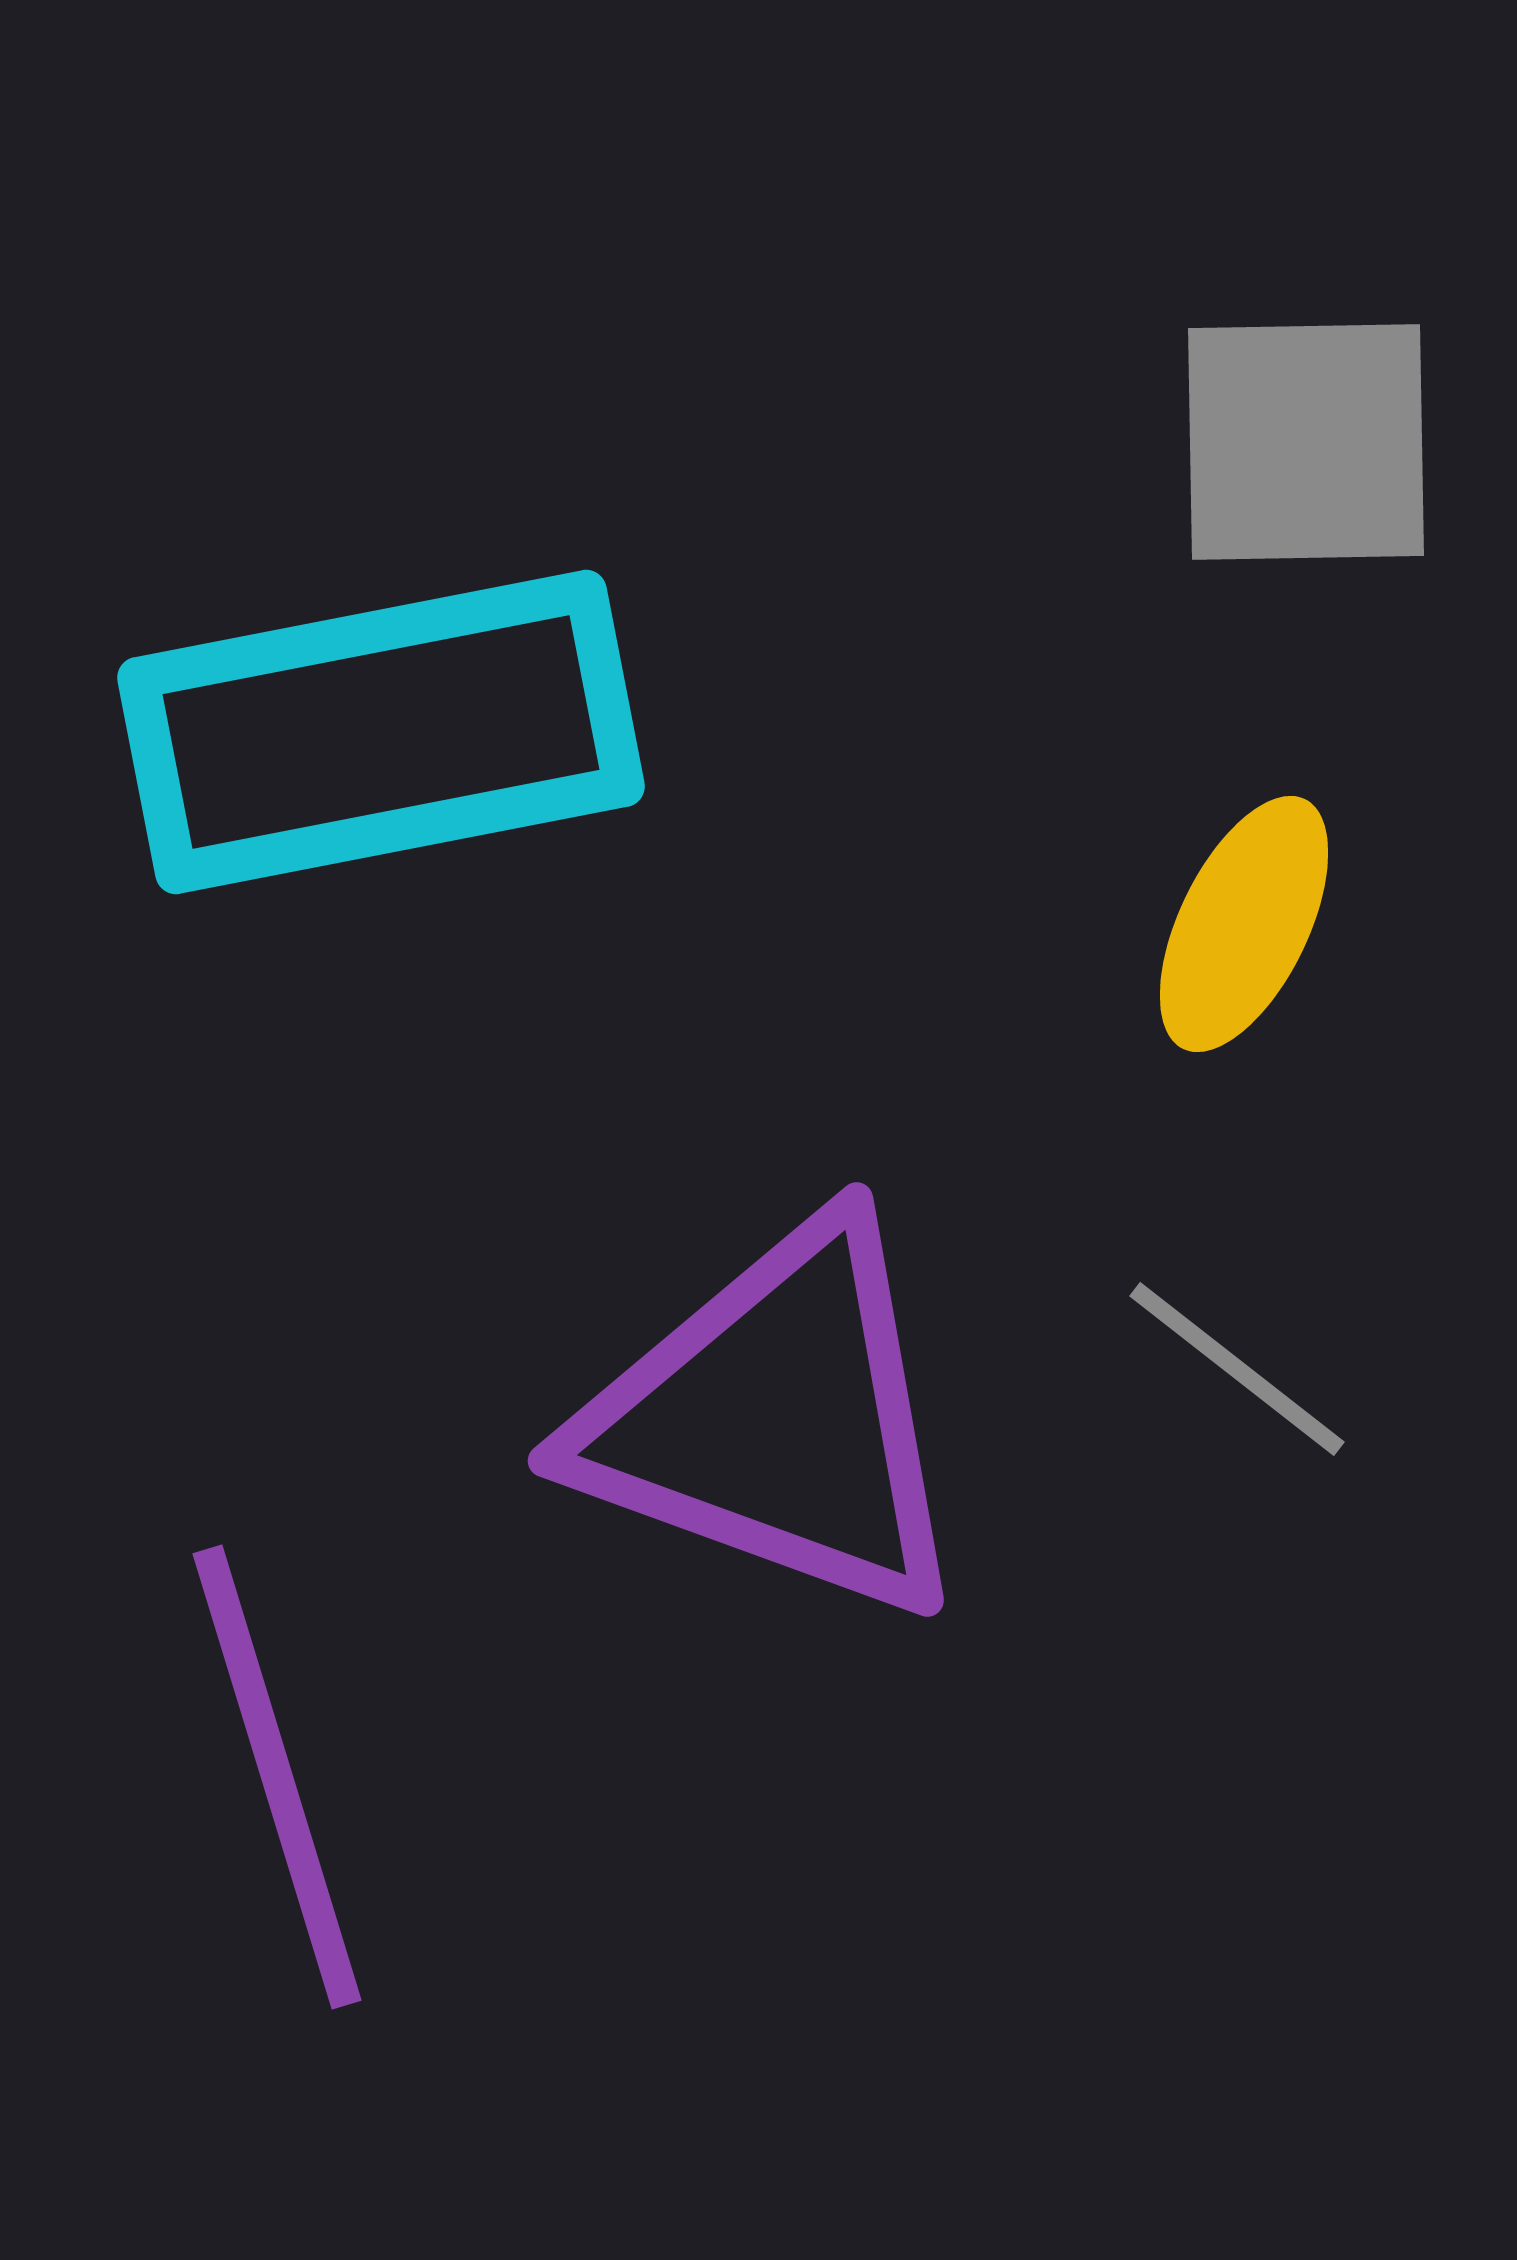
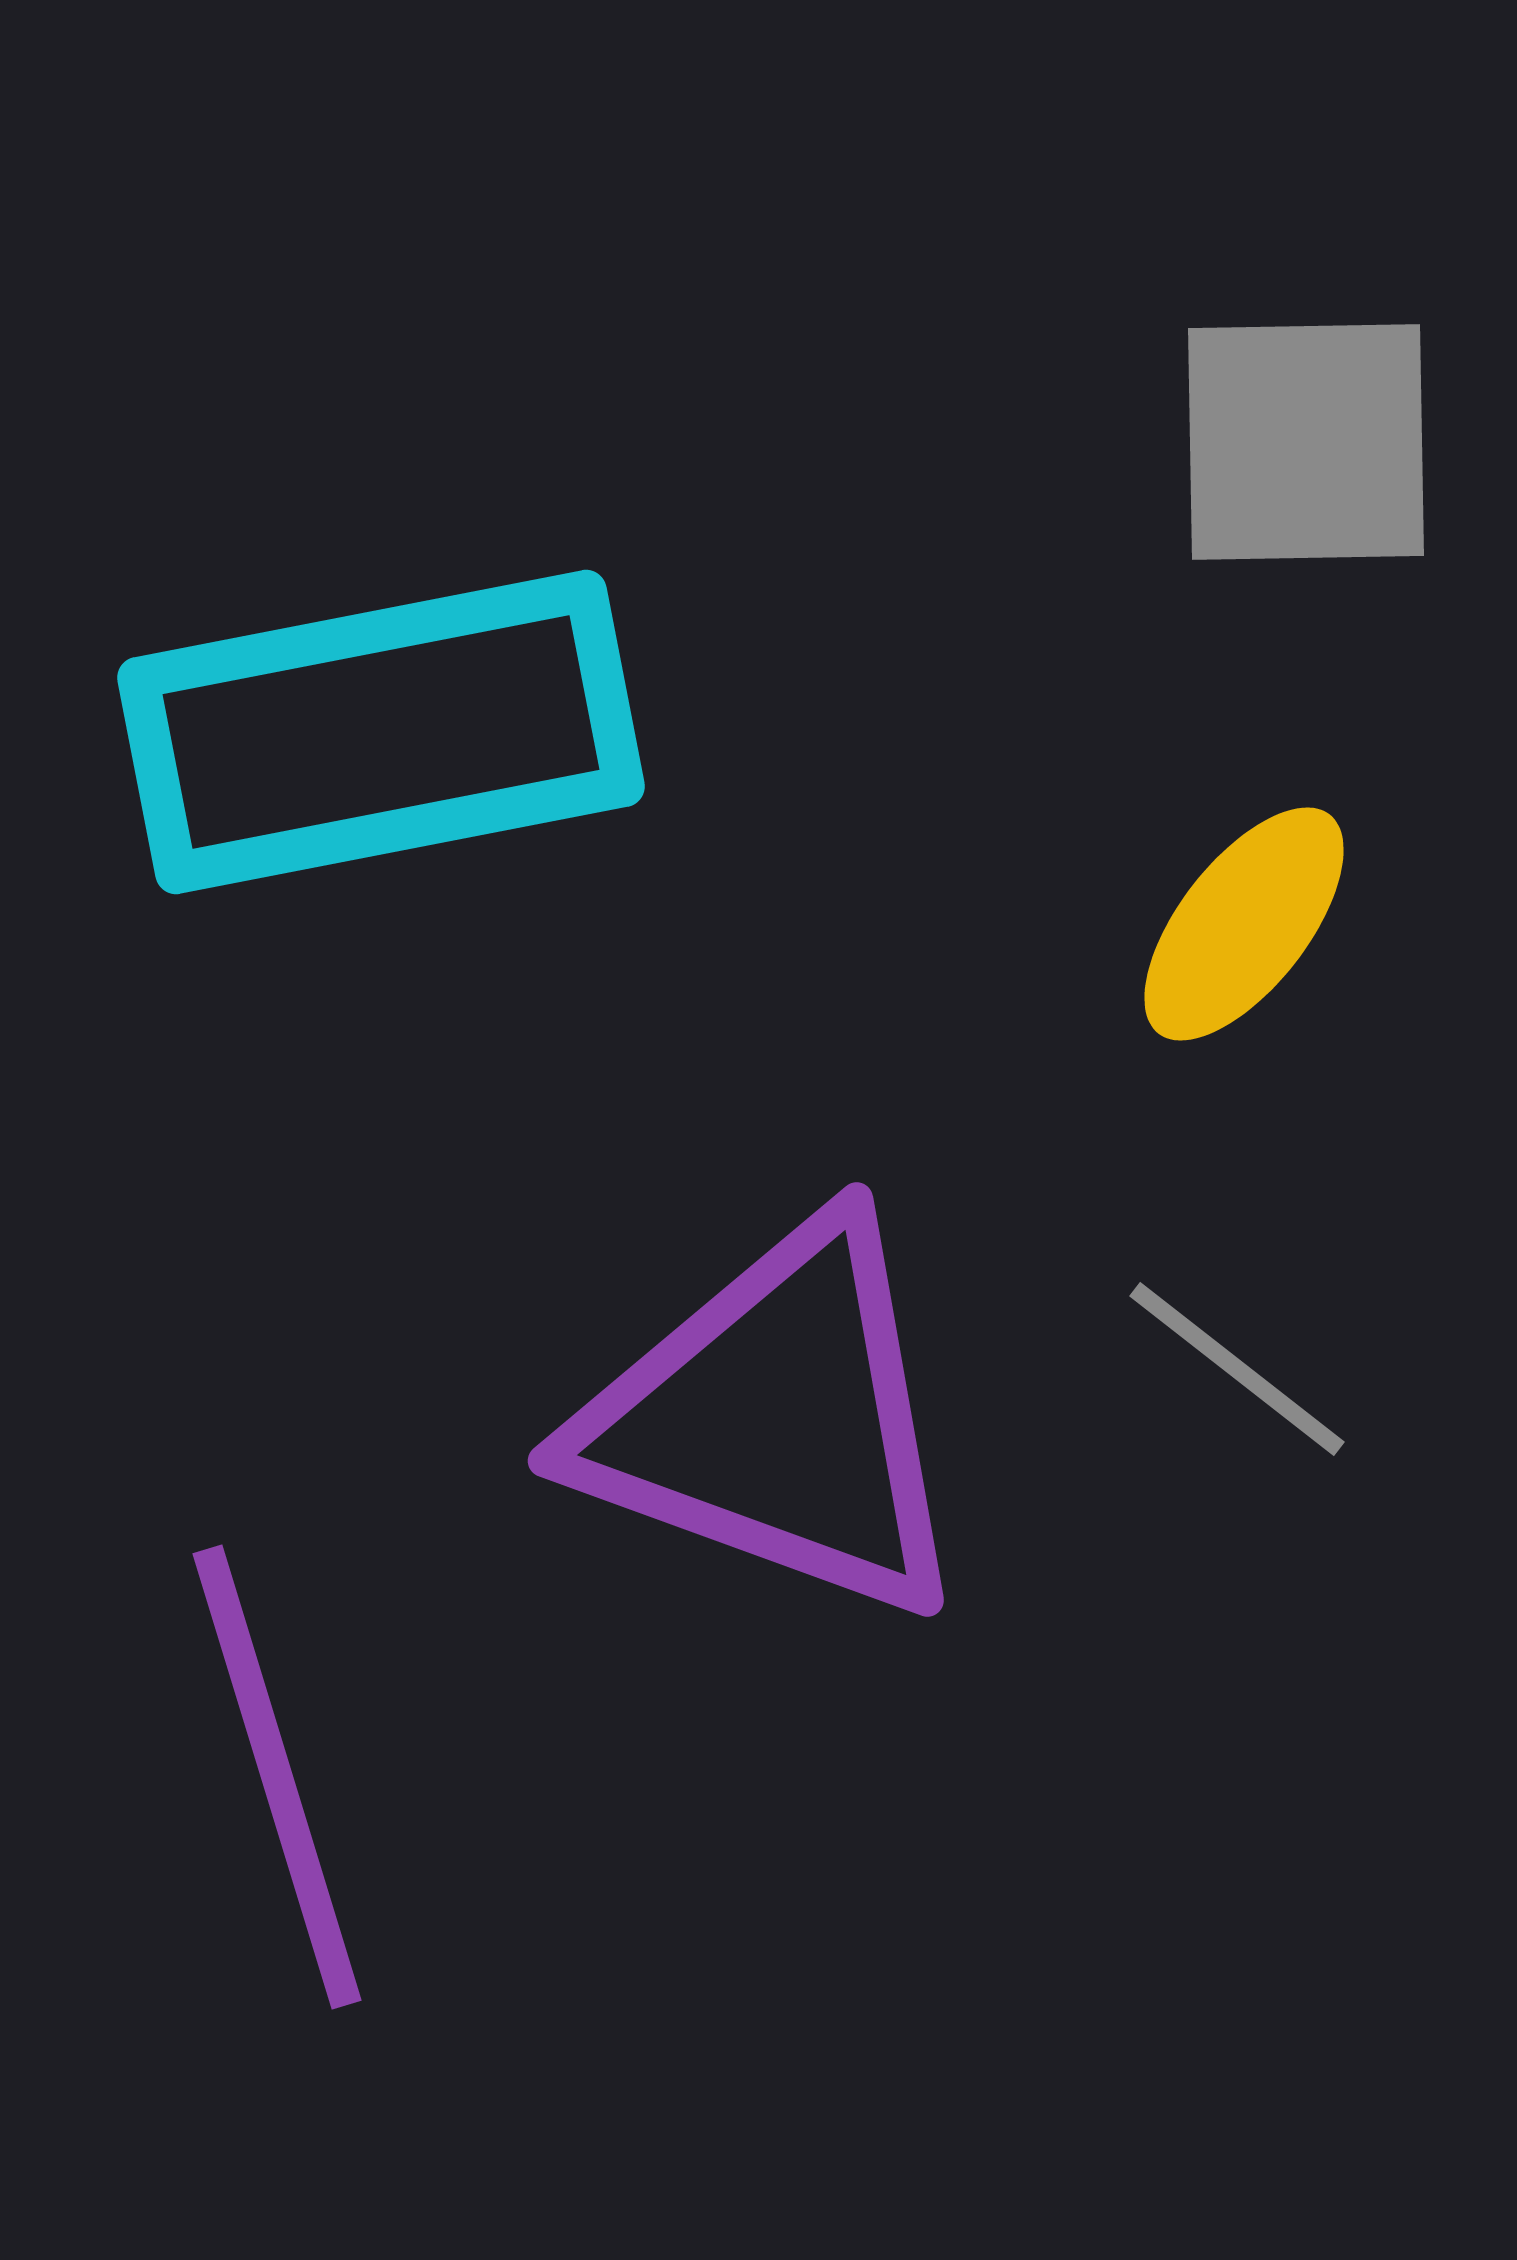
yellow ellipse: rotated 12 degrees clockwise
